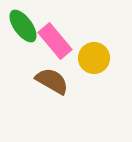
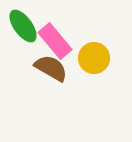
brown semicircle: moved 1 px left, 13 px up
